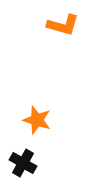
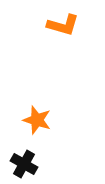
black cross: moved 1 px right, 1 px down
